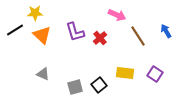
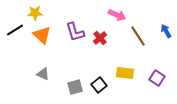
purple square: moved 2 px right, 4 px down
